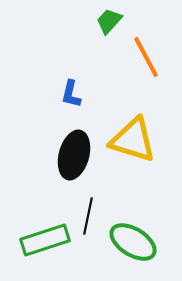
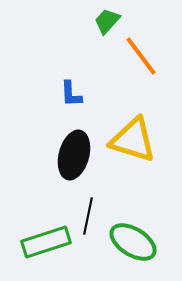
green trapezoid: moved 2 px left
orange line: moved 5 px left, 1 px up; rotated 9 degrees counterclockwise
blue L-shape: rotated 16 degrees counterclockwise
green rectangle: moved 1 px right, 2 px down
